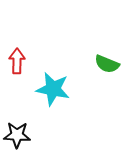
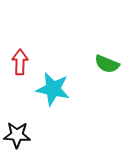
red arrow: moved 3 px right, 1 px down
